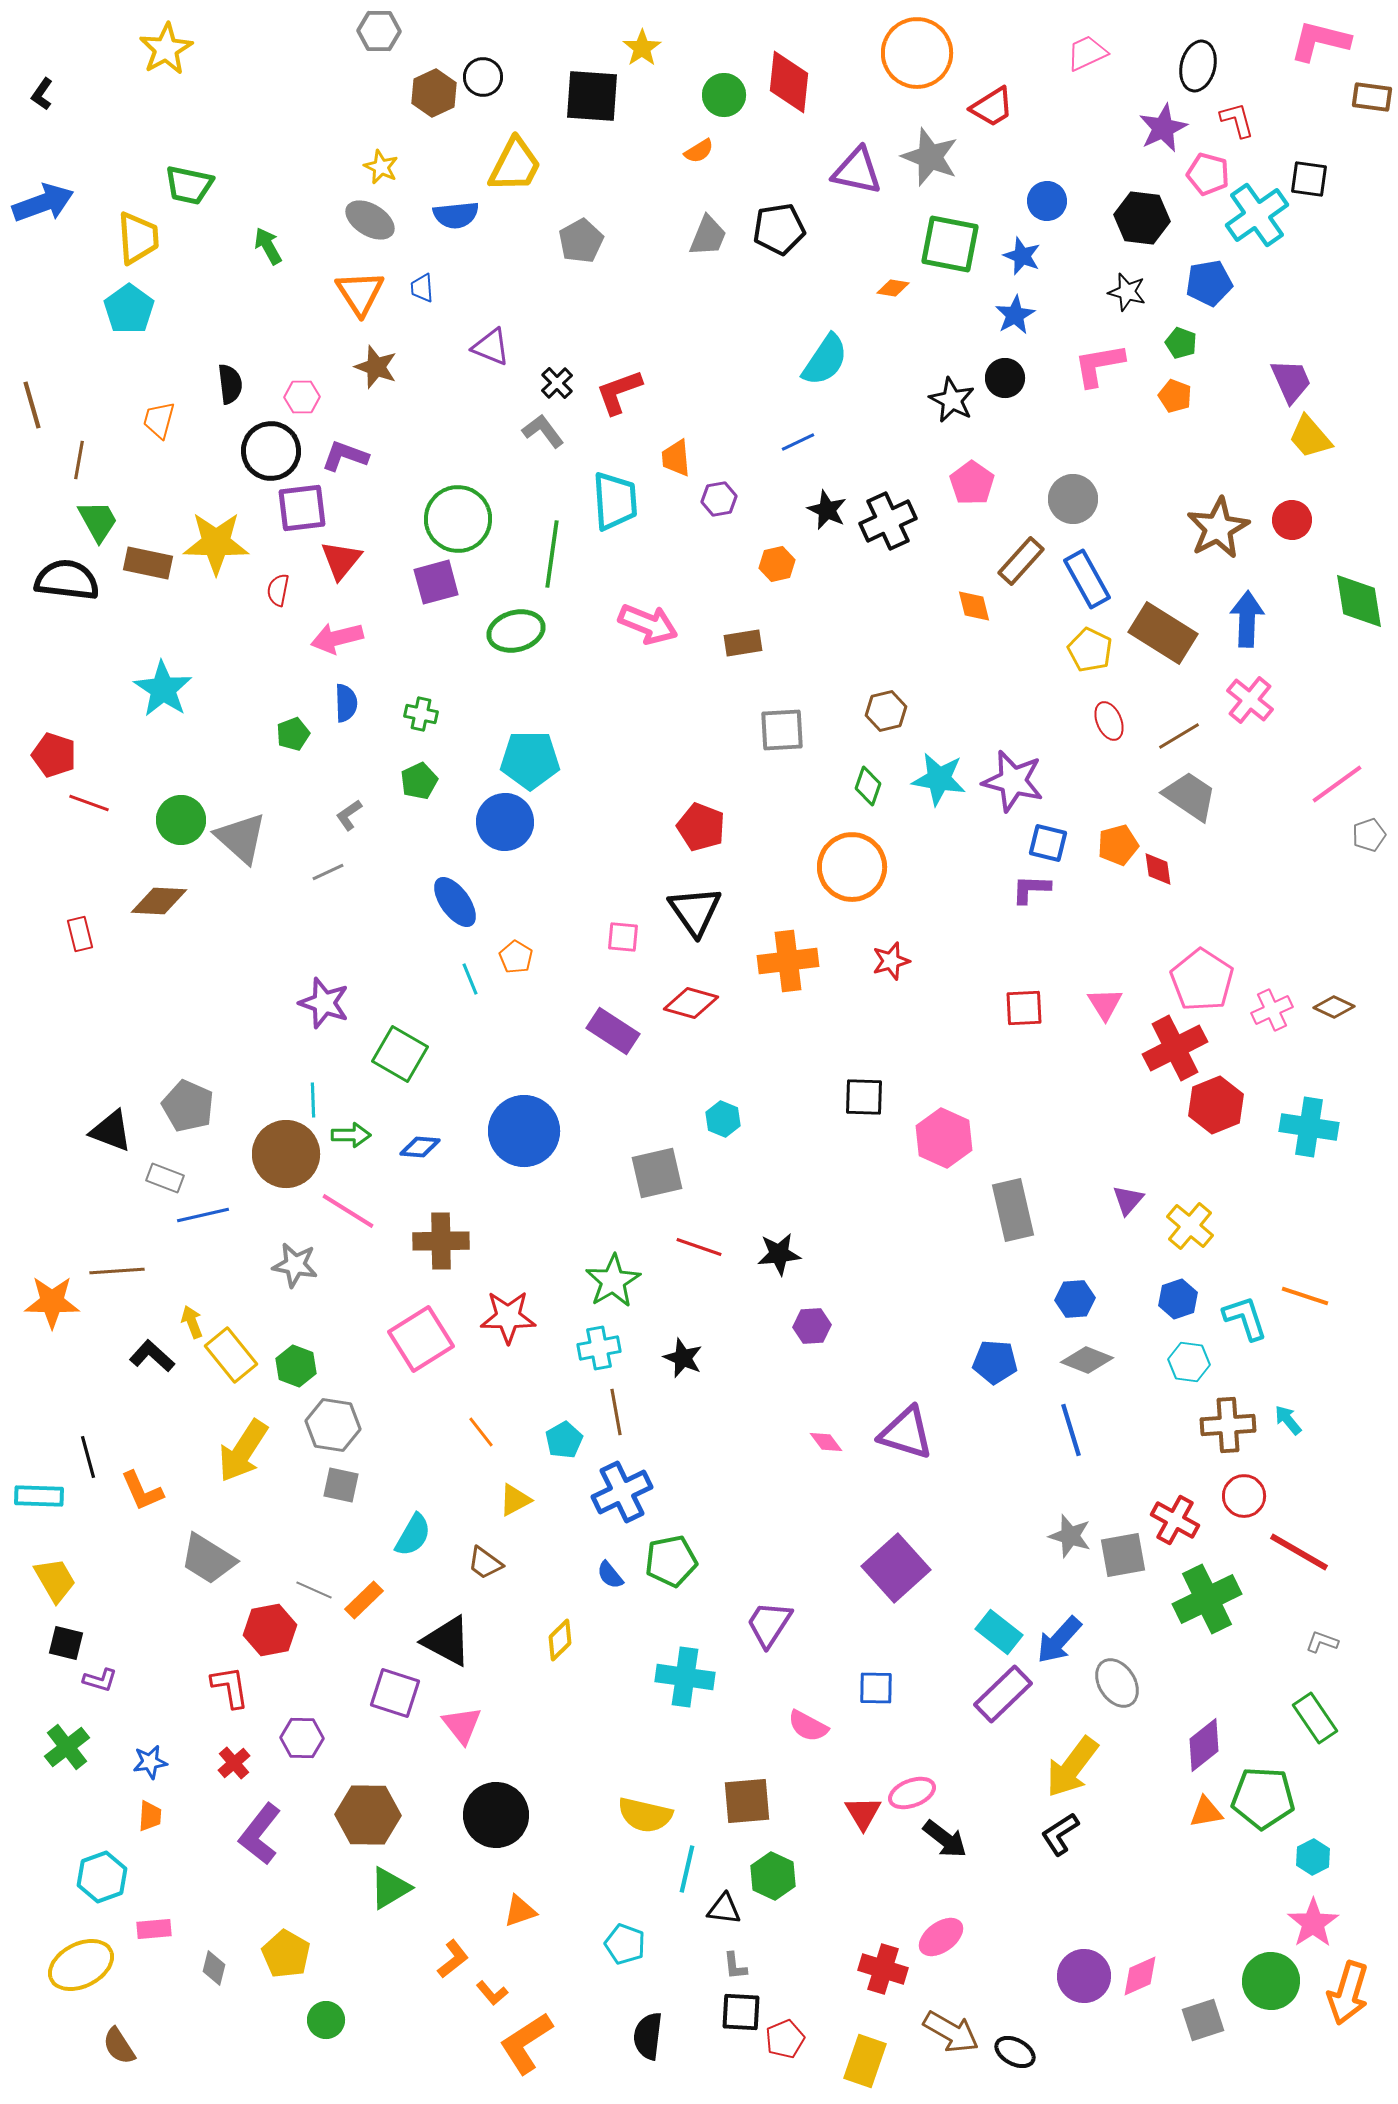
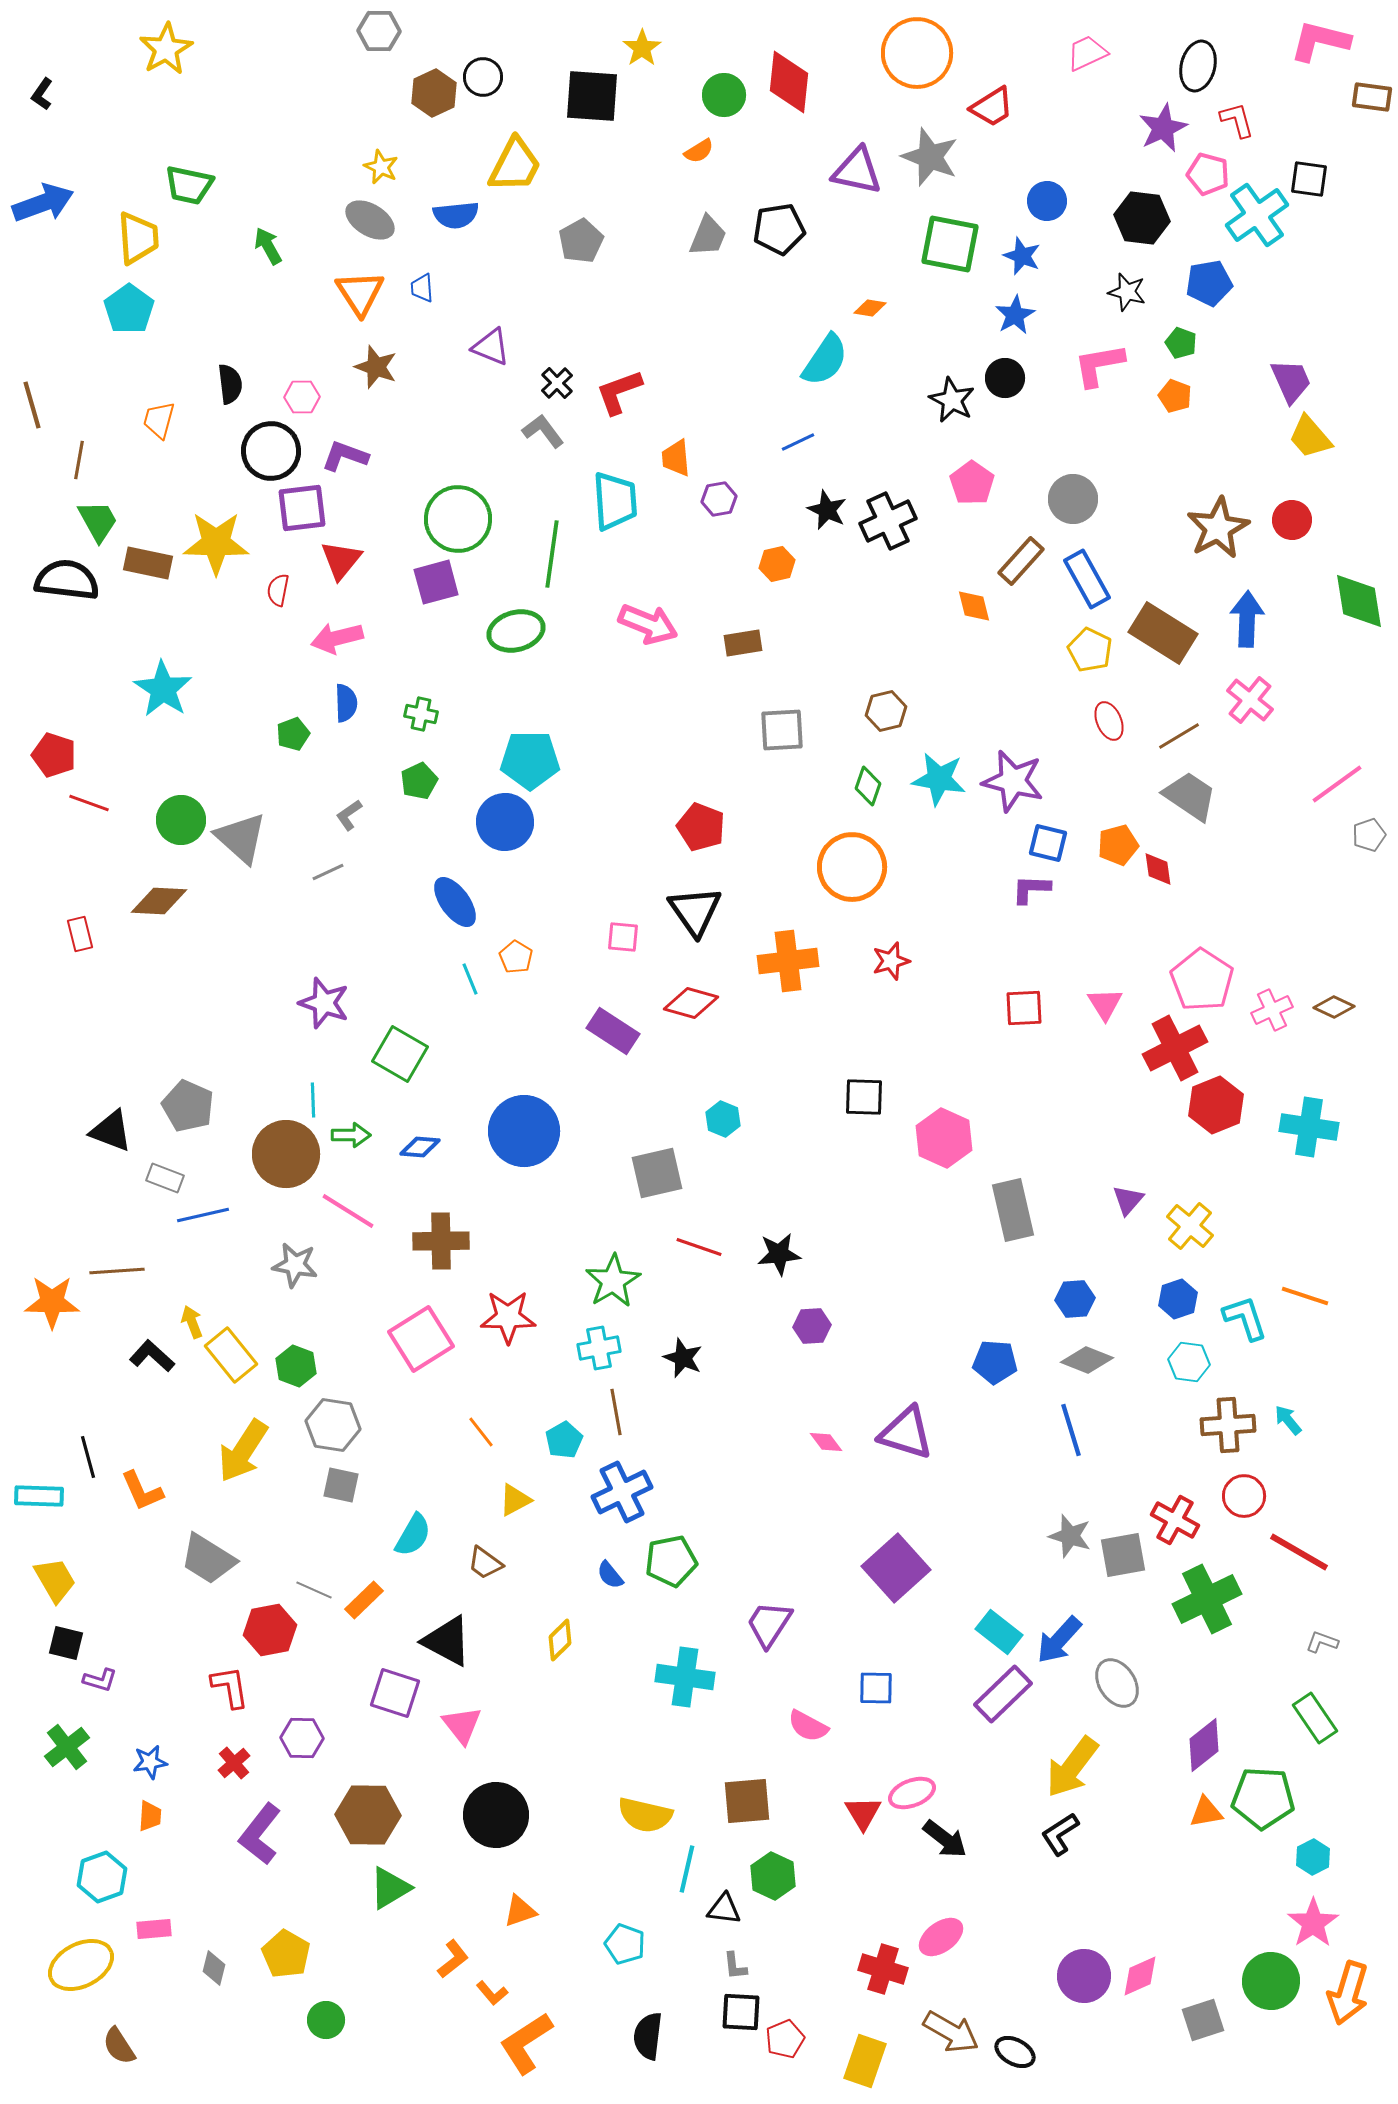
orange diamond at (893, 288): moved 23 px left, 20 px down
